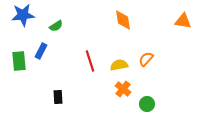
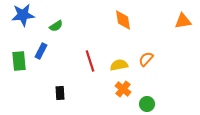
orange triangle: rotated 18 degrees counterclockwise
black rectangle: moved 2 px right, 4 px up
